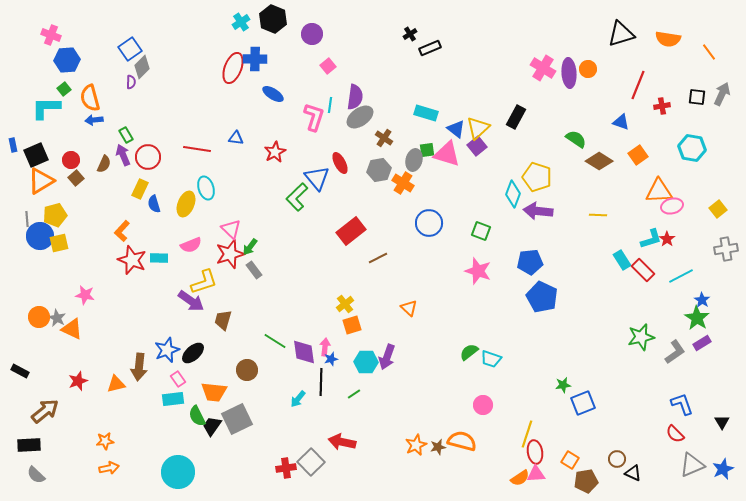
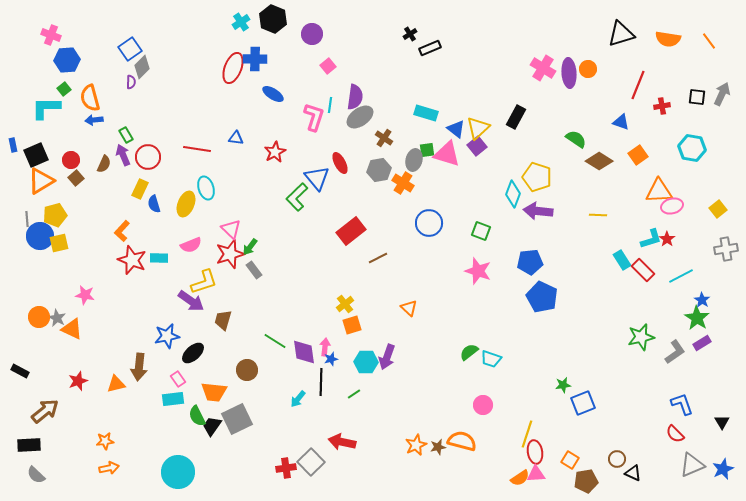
orange line at (709, 52): moved 11 px up
blue star at (167, 350): moved 14 px up; rotated 10 degrees clockwise
